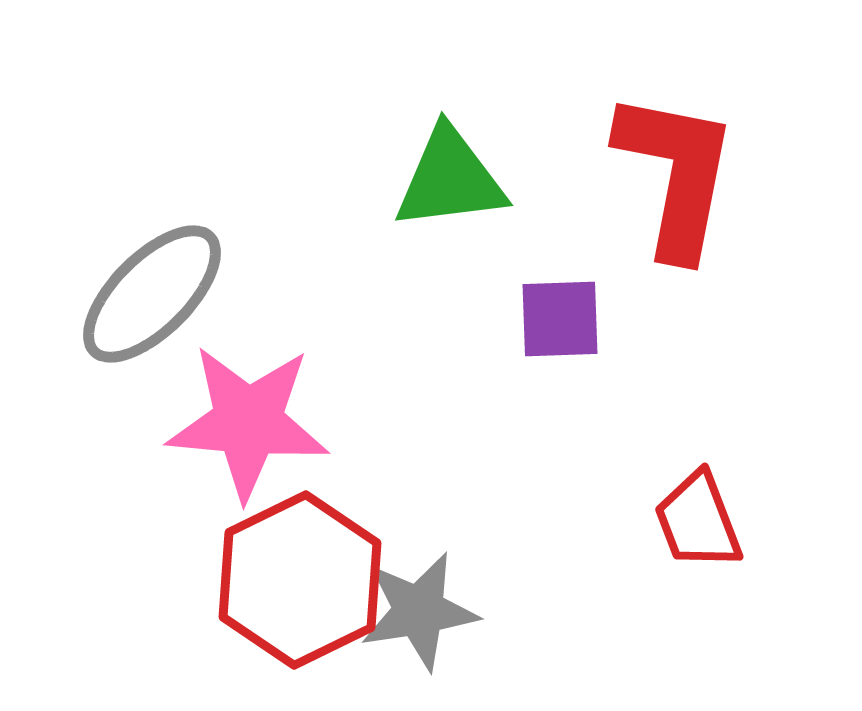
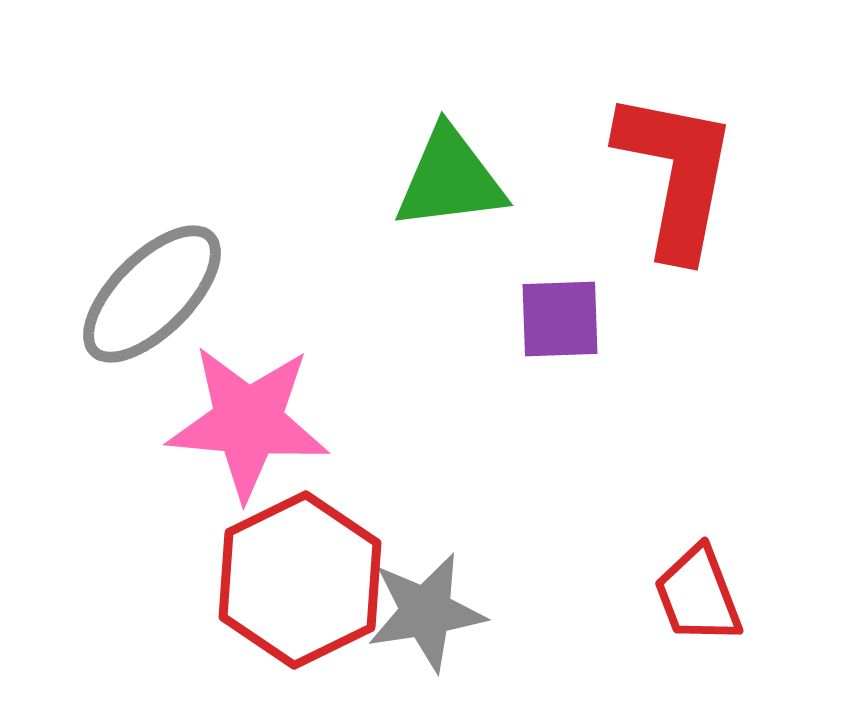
red trapezoid: moved 74 px down
gray star: moved 7 px right, 1 px down
